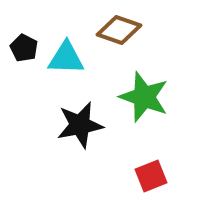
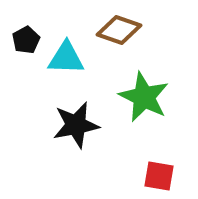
black pentagon: moved 2 px right, 8 px up; rotated 16 degrees clockwise
green star: rotated 6 degrees clockwise
black star: moved 4 px left
red square: moved 8 px right; rotated 32 degrees clockwise
